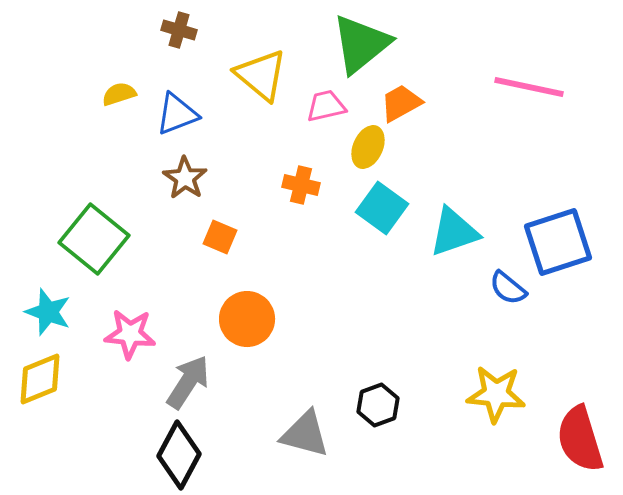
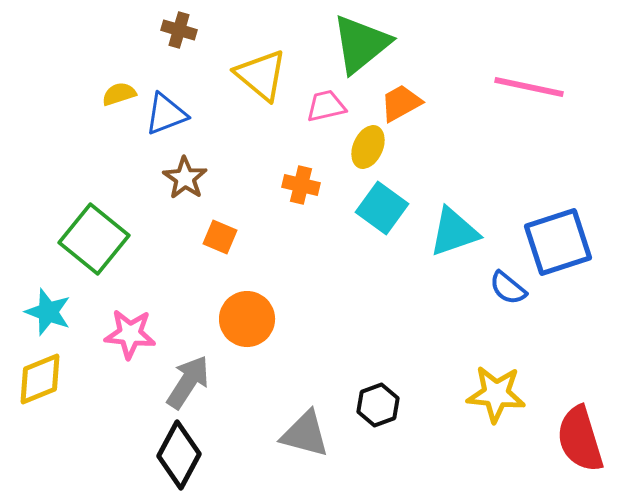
blue triangle: moved 11 px left
